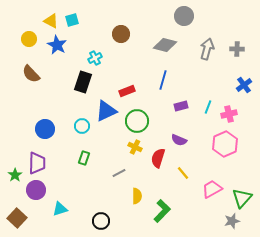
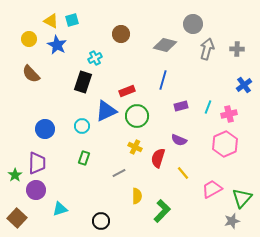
gray circle: moved 9 px right, 8 px down
green circle: moved 5 px up
